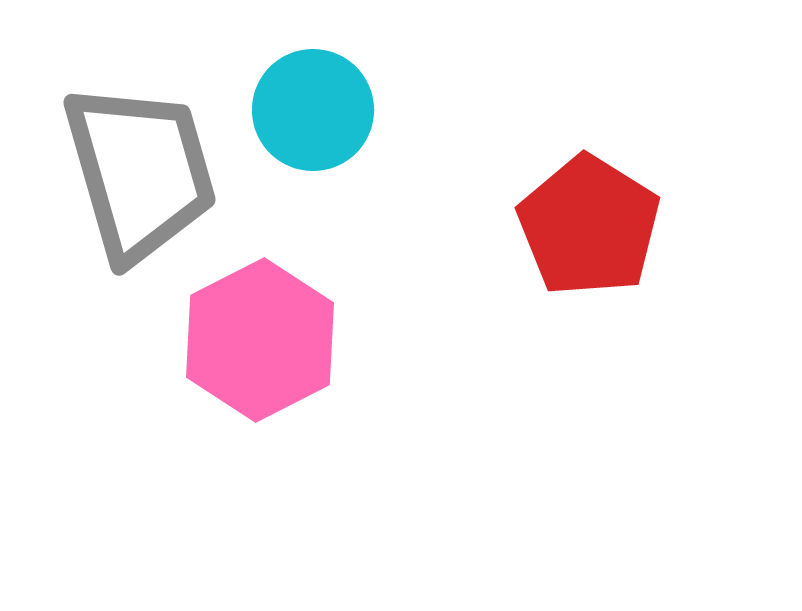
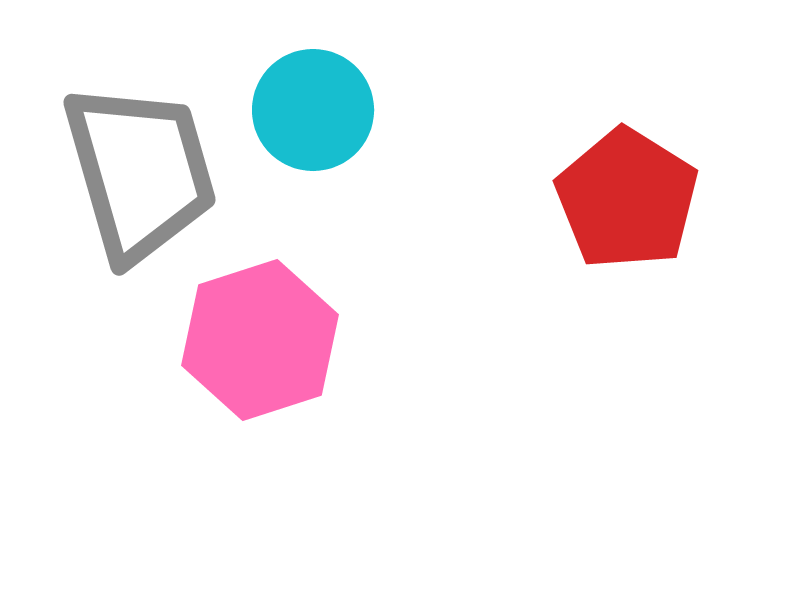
red pentagon: moved 38 px right, 27 px up
pink hexagon: rotated 9 degrees clockwise
